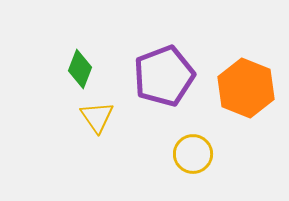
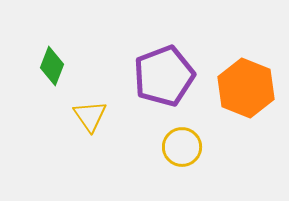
green diamond: moved 28 px left, 3 px up
yellow triangle: moved 7 px left, 1 px up
yellow circle: moved 11 px left, 7 px up
